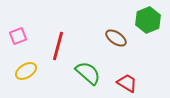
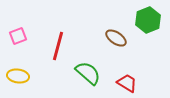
yellow ellipse: moved 8 px left, 5 px down; rotated 40 degrees clockwise
